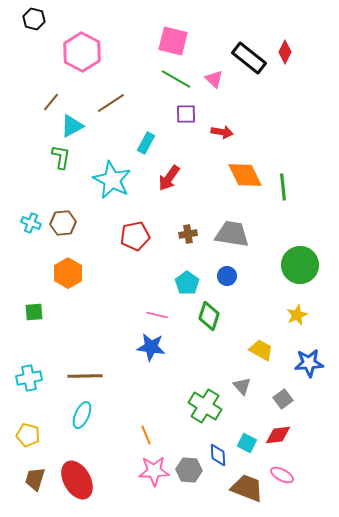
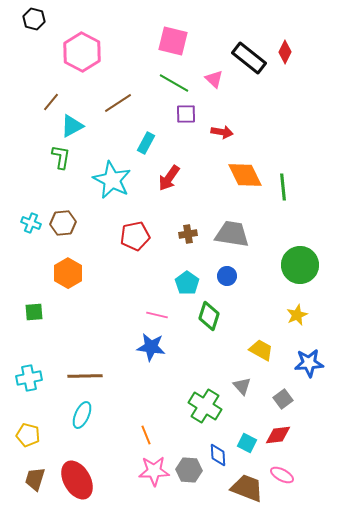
green line at (176, 79): moved 2 px left, 4 px down
brown line at (111, 103): moved 7 px right
